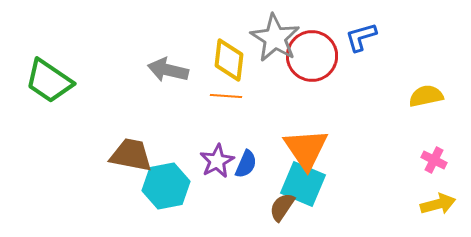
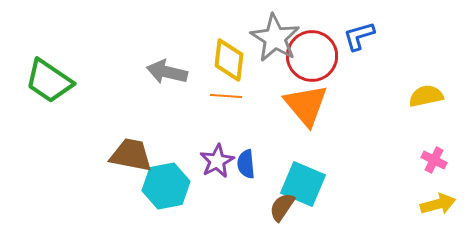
blue L-shape: moved 2 px left, 1 px up
gray arrow: moved 1 px left, 2 px down
orange triangle: moved 44 px up; rotated 6 degrees counterclockwise
blue semicircle: rotated 152 degrees clockwise
